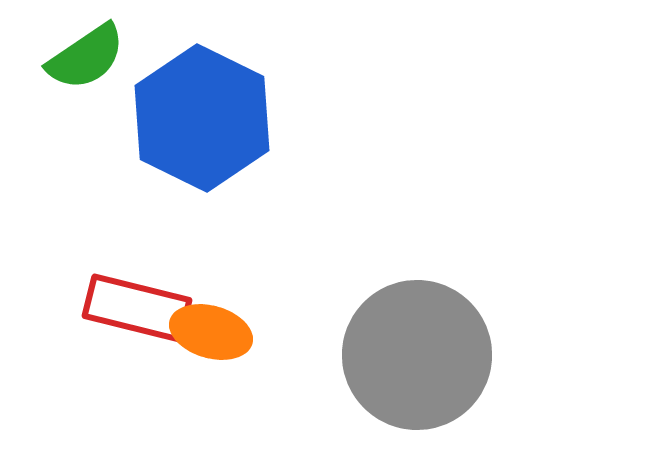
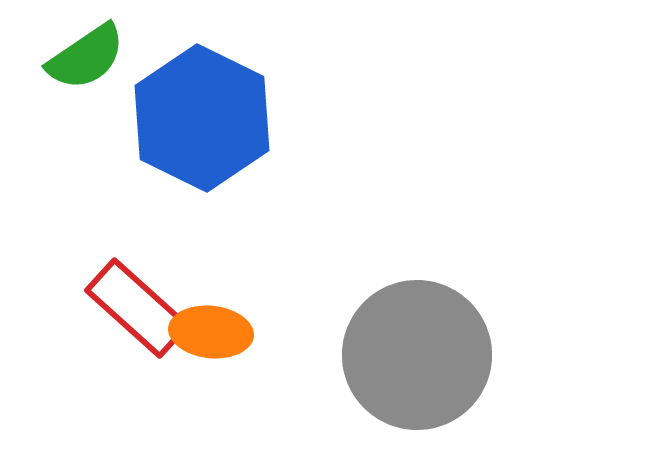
red rectangle: rotated 28 degrees clockwise
orange ellipse: rotated 10 degrees counterclockwise
